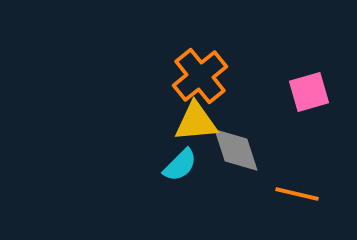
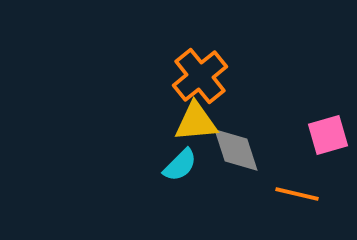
pink square: moved 19 px right, 43 px down
